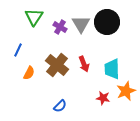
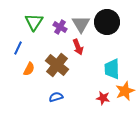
green triangle: moved 5 px down
blue line: moved 2 px up
red arrow: moved 6 px left, 17 px up
orange semicircle: moved 4 px up
orange star: moved 1 px left
blue semicircle: moved 4 px left, 9 px up; rotated 152 degrees counterclockwise
